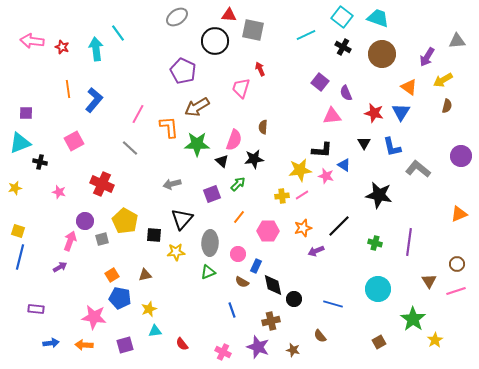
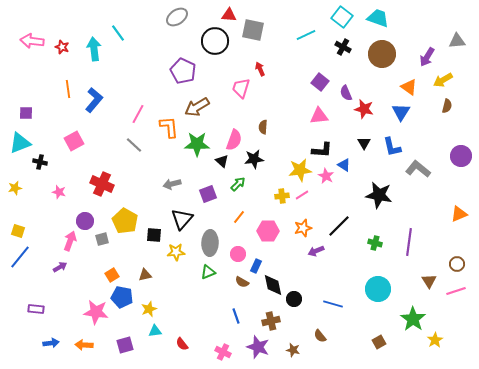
cyan arrow at (96, 49): moved 2 px left
red star at (374, 113): moved 10 px left, 4 px up
pink triangle at (332, 116): moved 13 px left
gray line at (130, 148): moved 4 px right, 3 px up
pink star at (326, 176): rotated 14 degrees clockwise
purple square at (212, 194): moved 4 px left
blue line at (20, 257): rotated 25 degrees clockwise
blue pentagon at (120, 298): moved 2 px right, 1 px up
blue line at (232, 310): moved 4 px right, 6 px down
pink star at (94, 317): moved 2 px right, 5 px up
